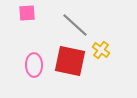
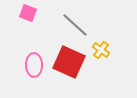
pink square: moved 1 px right; rotated 24 degrees clockwise
red square: moved 1 px left, 1 px down; rotated 12 degrees clockwise
